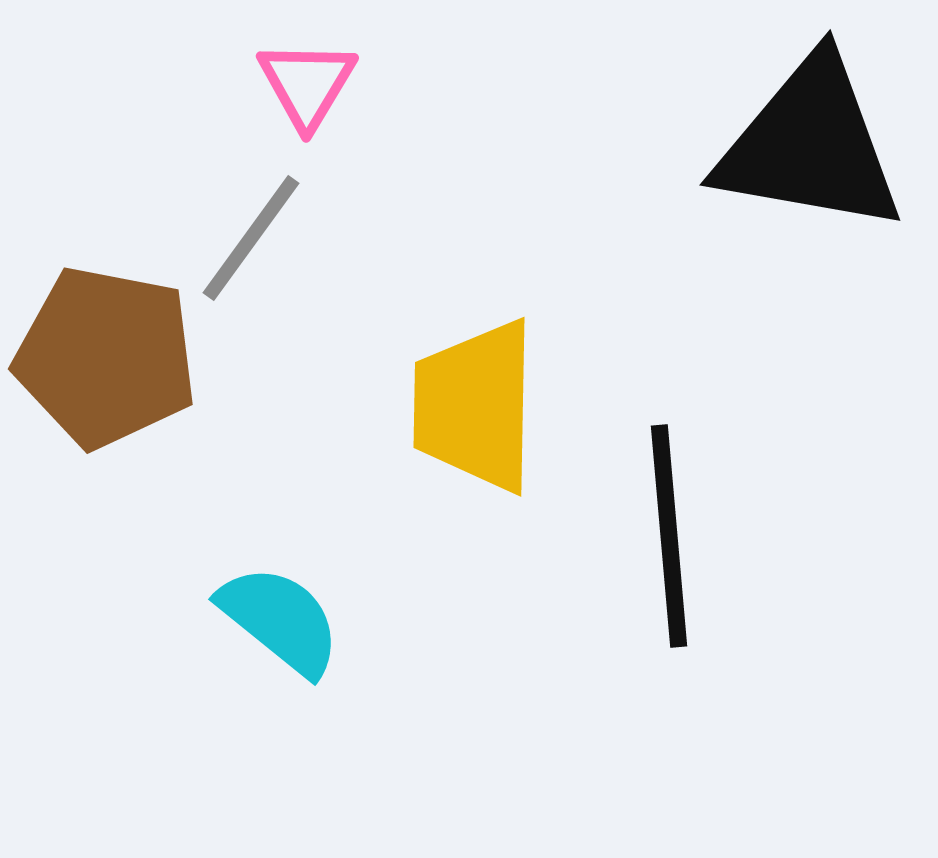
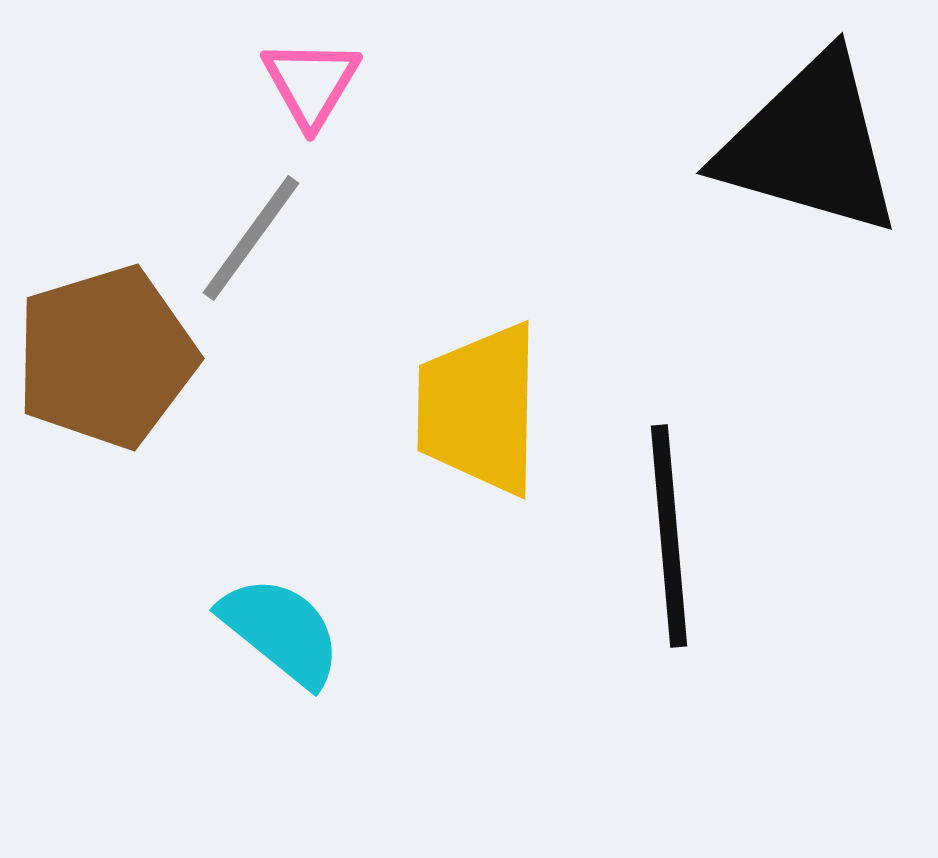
pink triangle: moved 4 px right, 1 px up
black triangle: rotated 6 degrees clockwise
brown pentagon: rotated 28 degrees counterclockwise
yellow trapezoid: moved 4 px right, 3 px down
cyan semicircle: moved 1 px right, 11 px down
